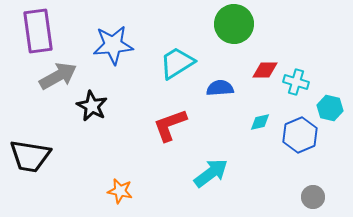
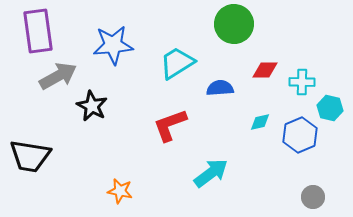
cyan cross: moved 6 px right; rotated 15 degrees counterclockwise
